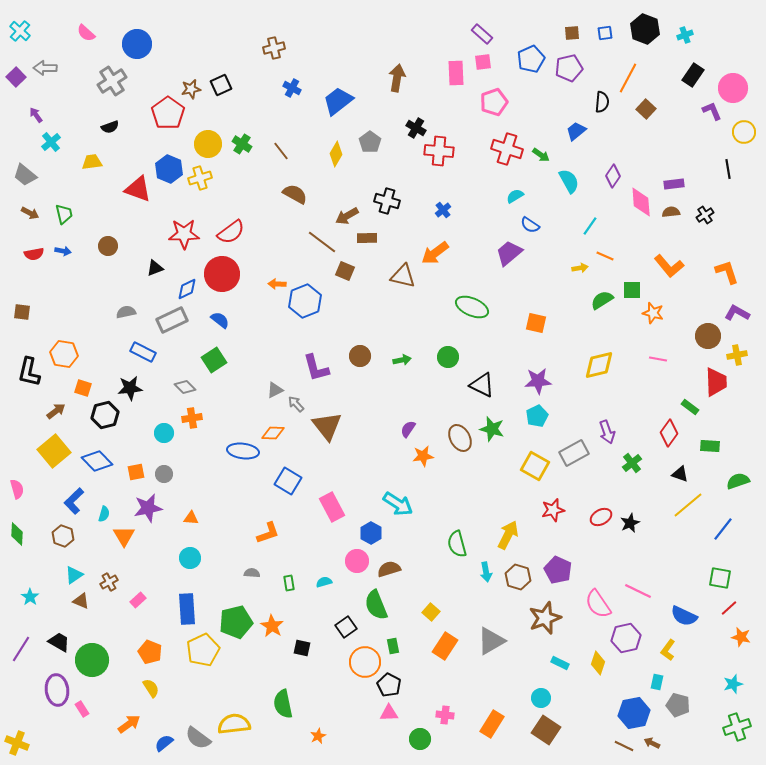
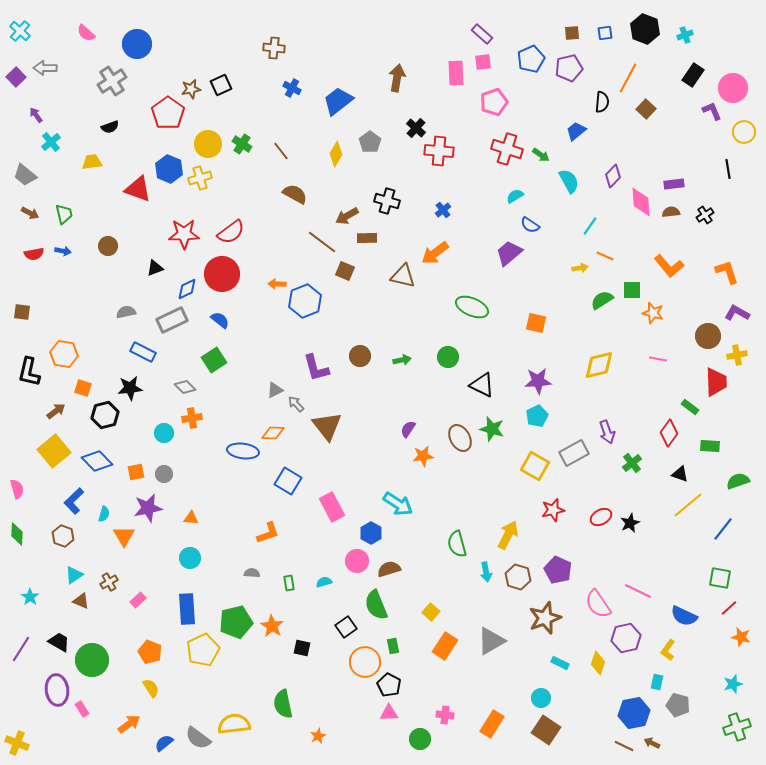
brown cross at (274, 48): rotated 20 degrees clockwise
black cross at (416, 128): rotated 12 degrees clockwise
purple diamond at (613, 176): rotated 10 degrees clockwise
